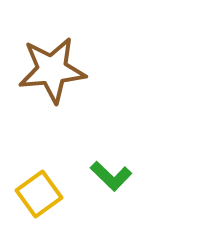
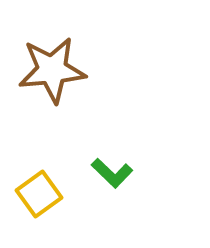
green L-shape: moved 1 px right, 3 px up
